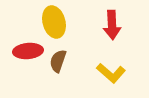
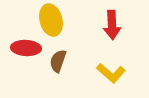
yellow ellipse: moved 3 px left, 2 px up
red ellipse: moved 2 px left, 3 px up; rotated 8 degrees clockwise
